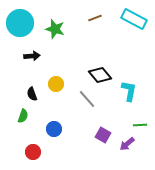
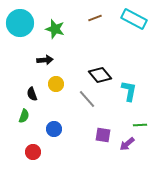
black arrow: moved 13 px right, 4 px down
green semicircle: moved 1 px right
purple square: rotated 21 degrees counterclockwise
